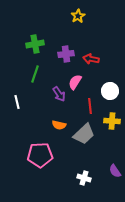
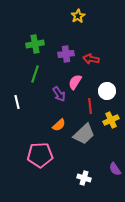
white circle: moved 3 px left
yellow cross: moved 1 px left, 1 px up; rotated 28 degrees counterclockwise
orange semicircle: rotated 56 degrees counterclockwise
purple semicircle: moved 2 px up
